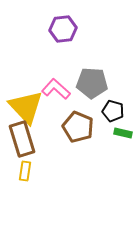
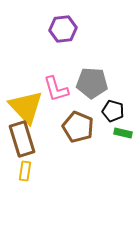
pink L-shape: rotated 148 degrees counterclockwise
